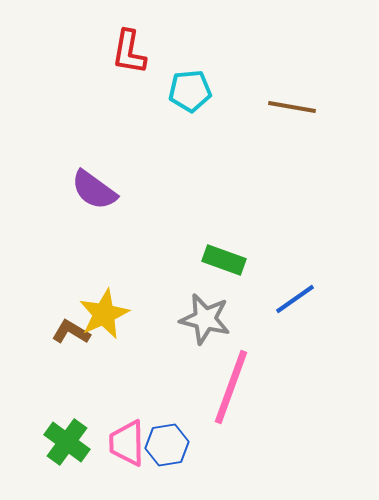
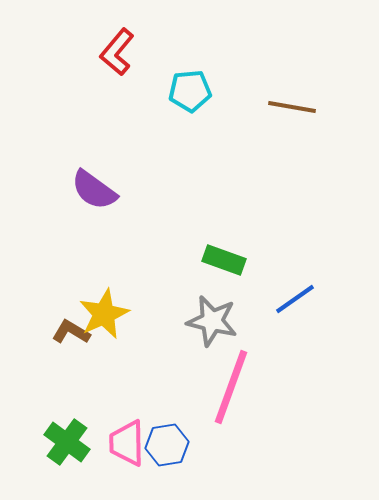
red L-shape: moved 12 px left; rotated 30 degrees clockwise
gray star: moved 7 px right, 2 px down
